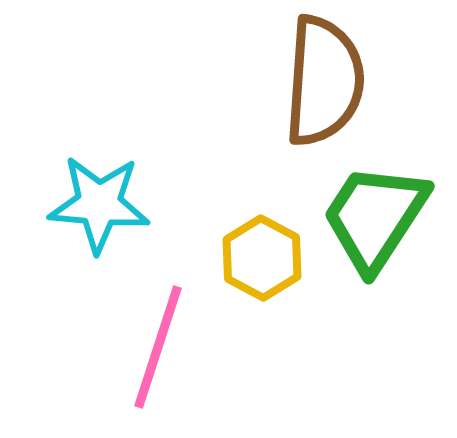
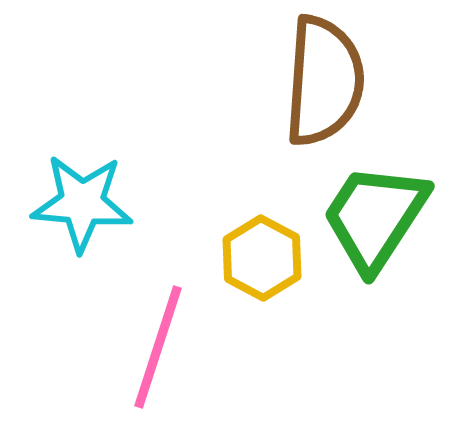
cyan star: moved 17 px left, 1 px up
